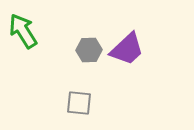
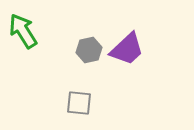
gray hexagon: rotated 10 degrees counterclockwise
